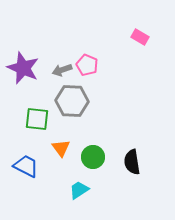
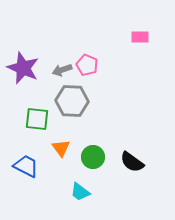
pink rectangle: rotated 30 degrees counterclockwise
black semicircle: rotated 45 degrees counterclockwise
cyan trapezoid: moved 1 px right, 2 px down; rotated 110 degrees counterclockwise
